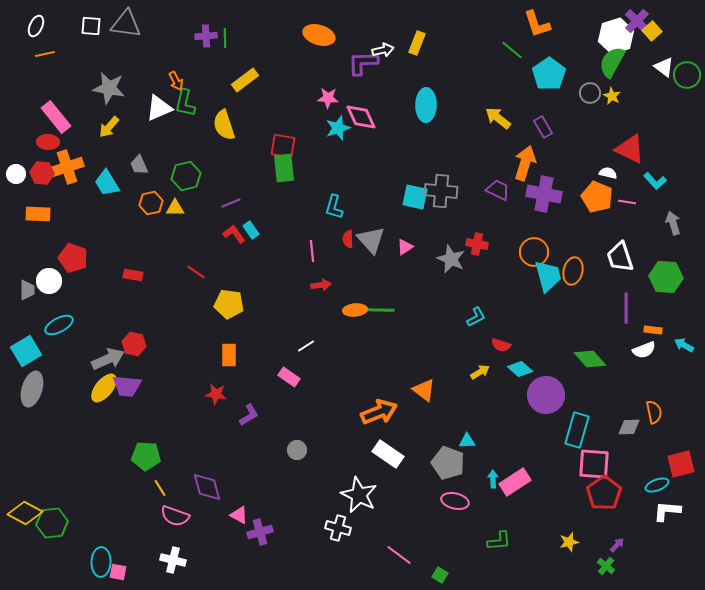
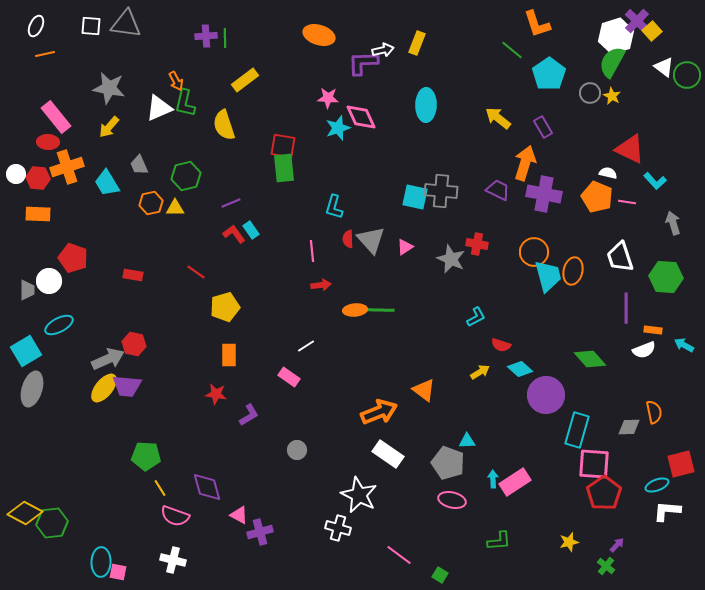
red hexagon at (42, 173): moved 4 px left, 5 px down
yellow pentagon at (229, 304): moved 4 px left, 3 px down; rotated 24 degrees counterclockwise
pink ellipse at (455, 501): moved 3 px left, 1 px up
